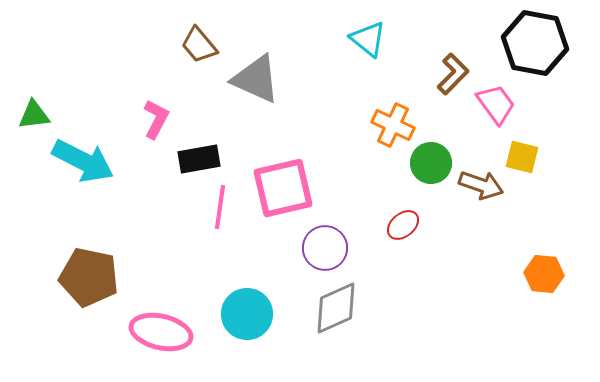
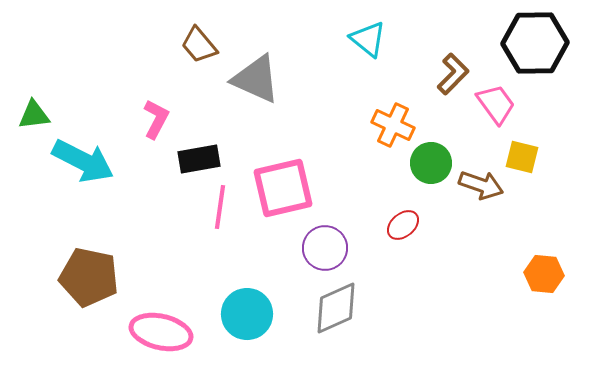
black hexagon: rotated 12 degrees counterclockwise
